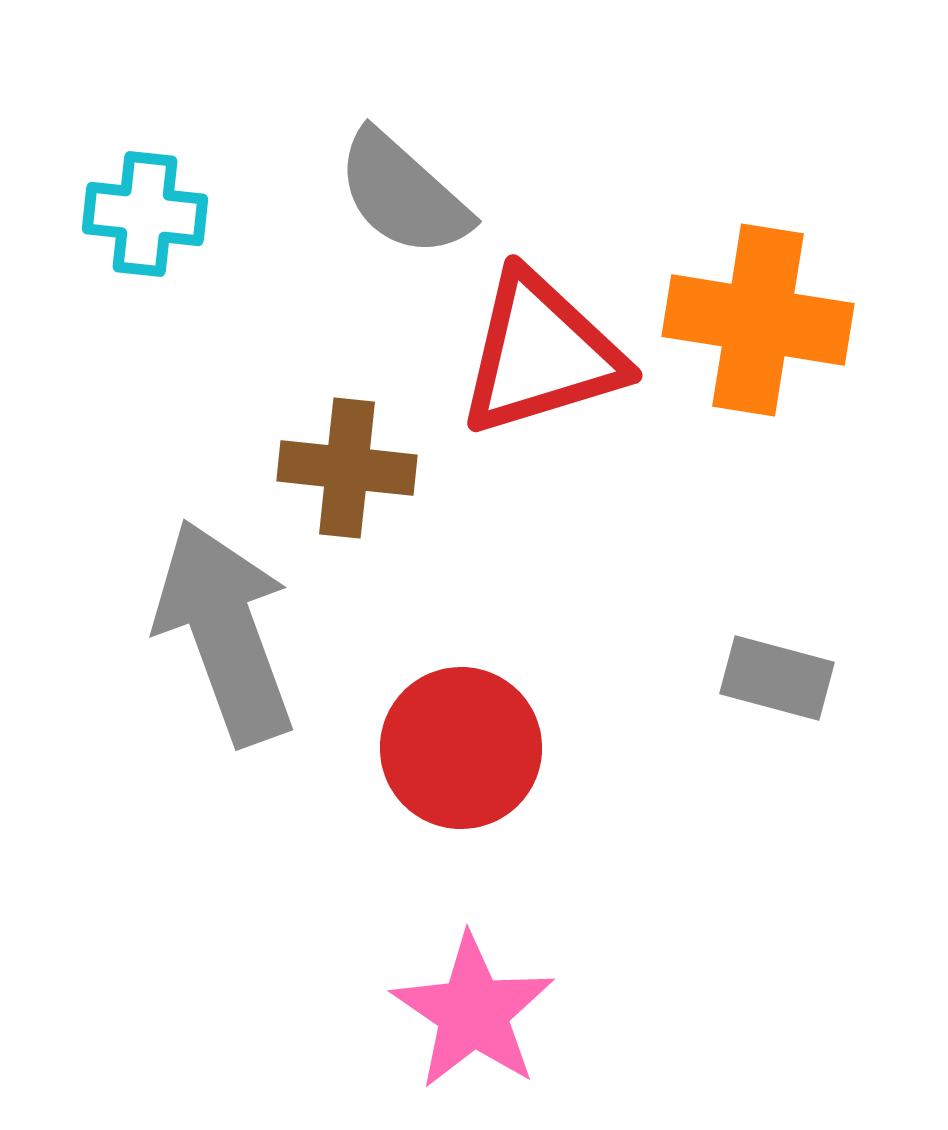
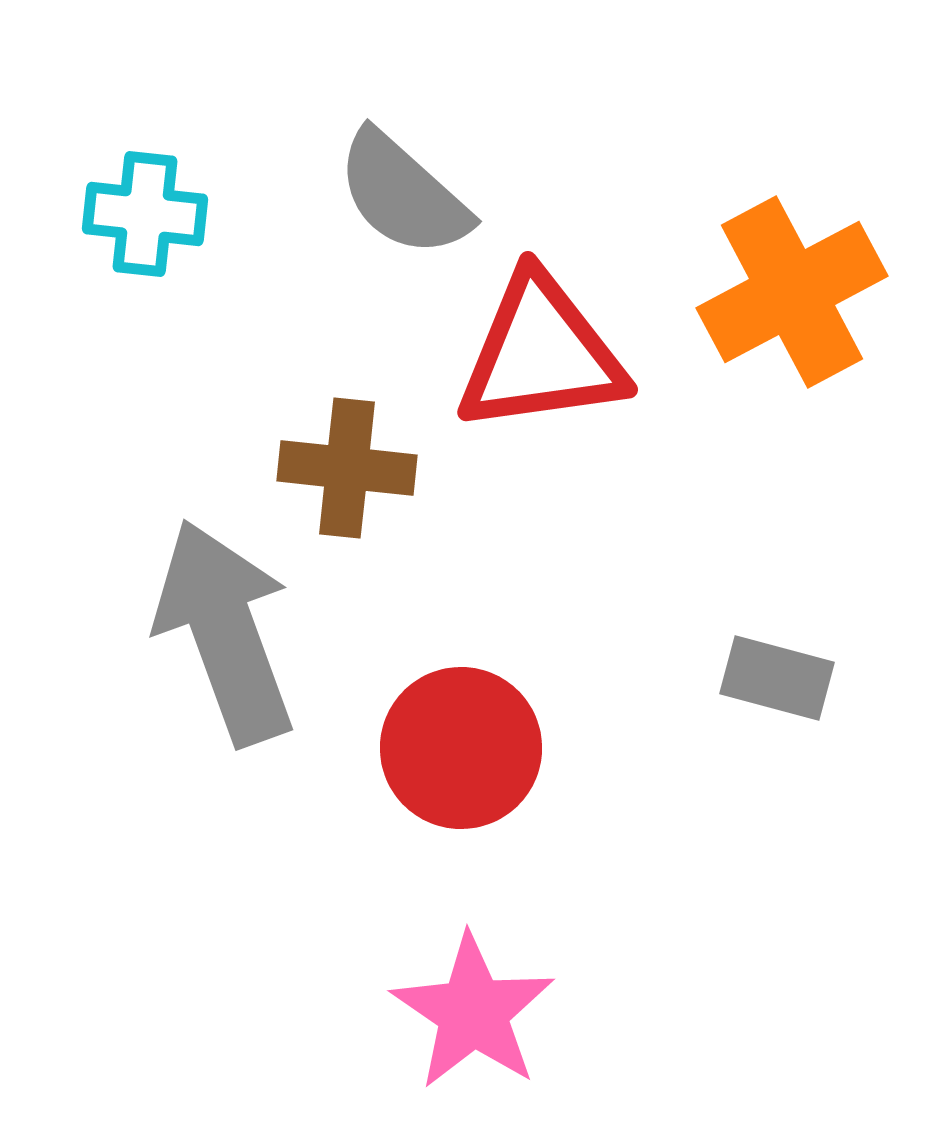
orange cross: moved 34 px right, 28 px up; rotated 37 degrees counterclockwise
red triangle: rotated 9 degrees clockwise
